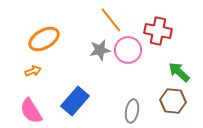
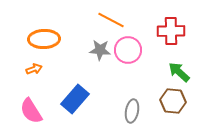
orange line: rotated 24 degrees counterclockwise
red cross: moved 13 px right; rotated 12 degrees counterclockwise
orange ellipse: rotated 28 degrees clockwise
gray star: rotated 15 degrees clockwise
orange arrow: moved 1 px right, 2 px up
blue rectangle: moved 2 px up
